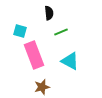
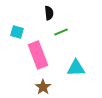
cyan square: moved 3 px left, 1 px down
pink rectangle: moved 4 px right
cyan triangle: moved 6 px right, 7 px down; rotated 30 degrees counterclockwise
brown star: moved 1 px right; rotated 21 degrees counterclockwise
